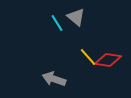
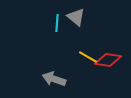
cyan line: rotated 36 degrees clockwise
yellow line: rotated 18 degrees counterclockwise
